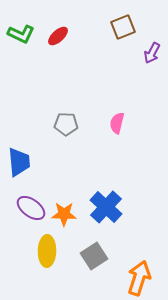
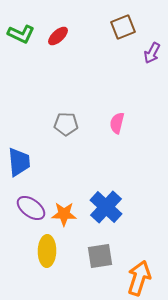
gray square: moved 6 px right; rotated 24 degrees clockwise
